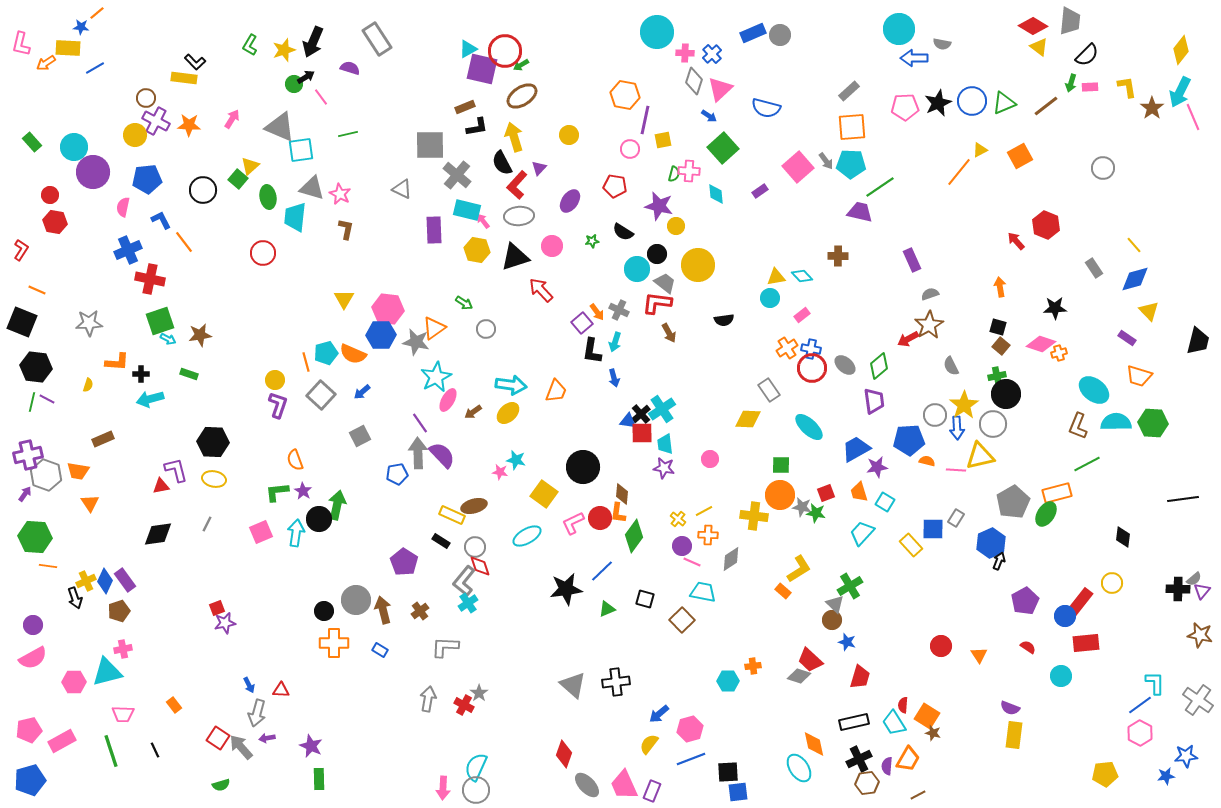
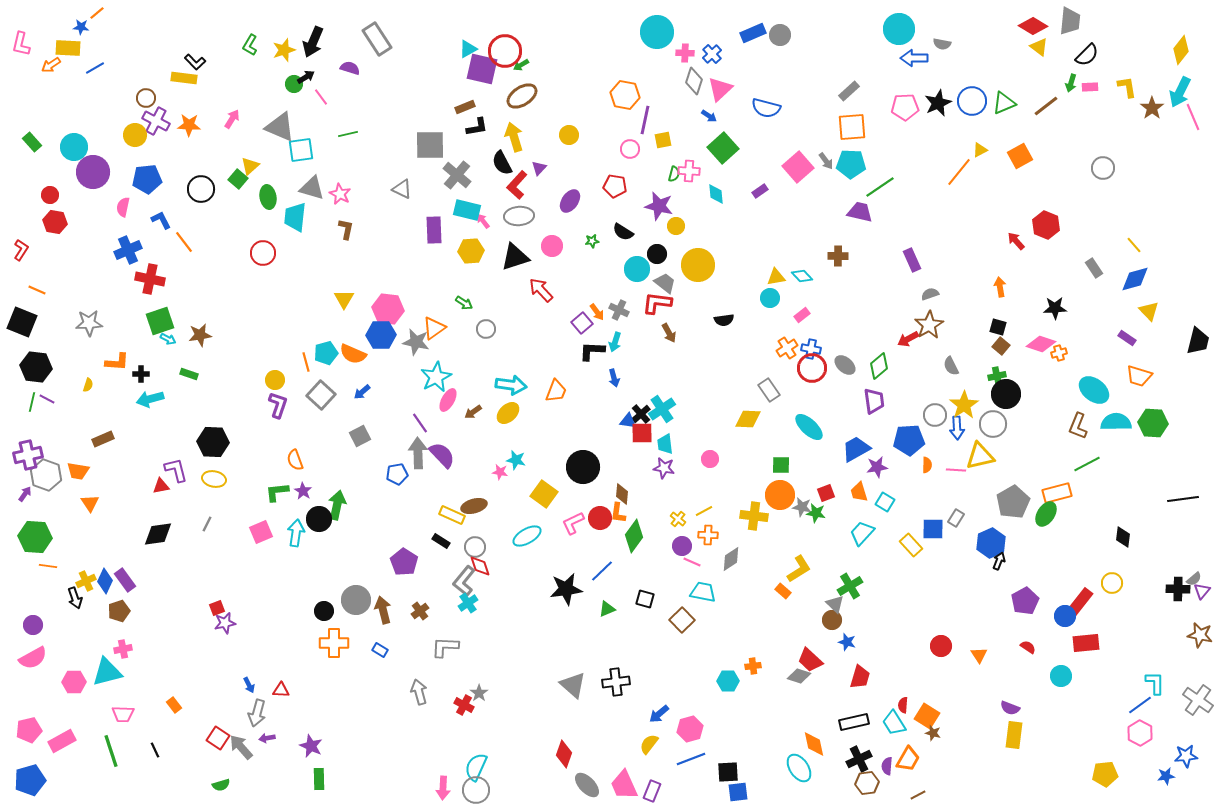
orange arrow at (46, 63): moved 5 px right, 2 px down
black circle at (203, 190): moved 2 px left, 1 px up
yellow hexagon at (477, 250): moved 6 px left, 1 px down; rotated 15 degrees counterclockwise
black L-shape at (592, 351): rotated 84 degrees clockwise
orange semicircle at (927, 461): moved 4 px down; rotated 77 degrees clockwise
gray arrow at (428, 699): moved 9 px left, 7 px up; rotated 25 degrees counterclockwise
